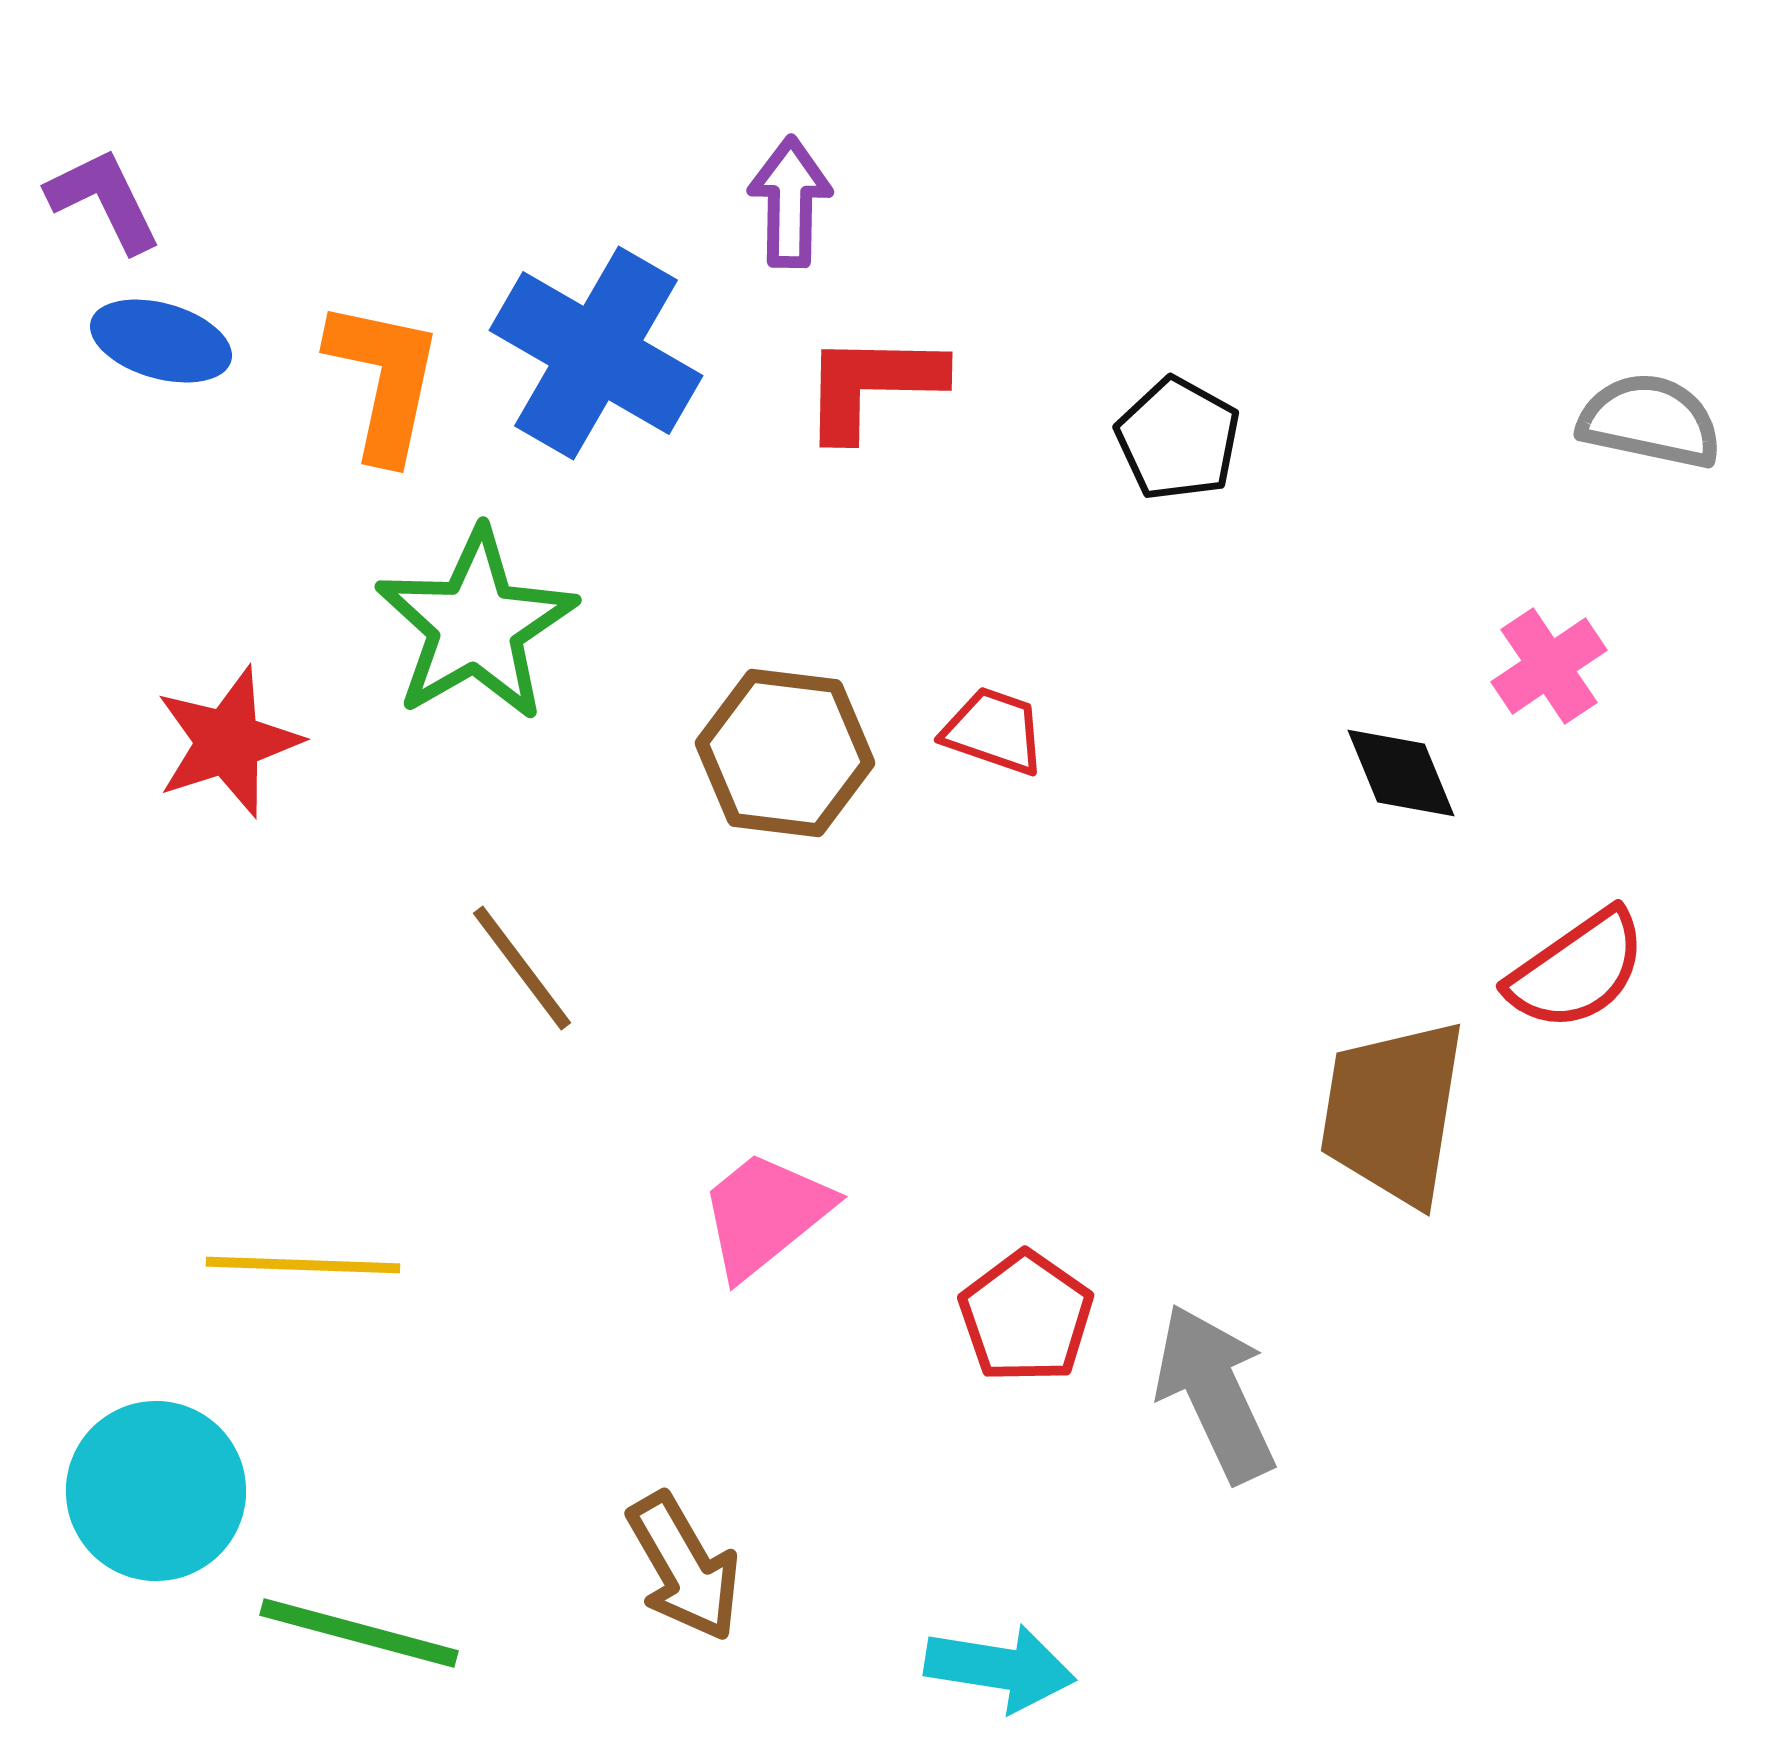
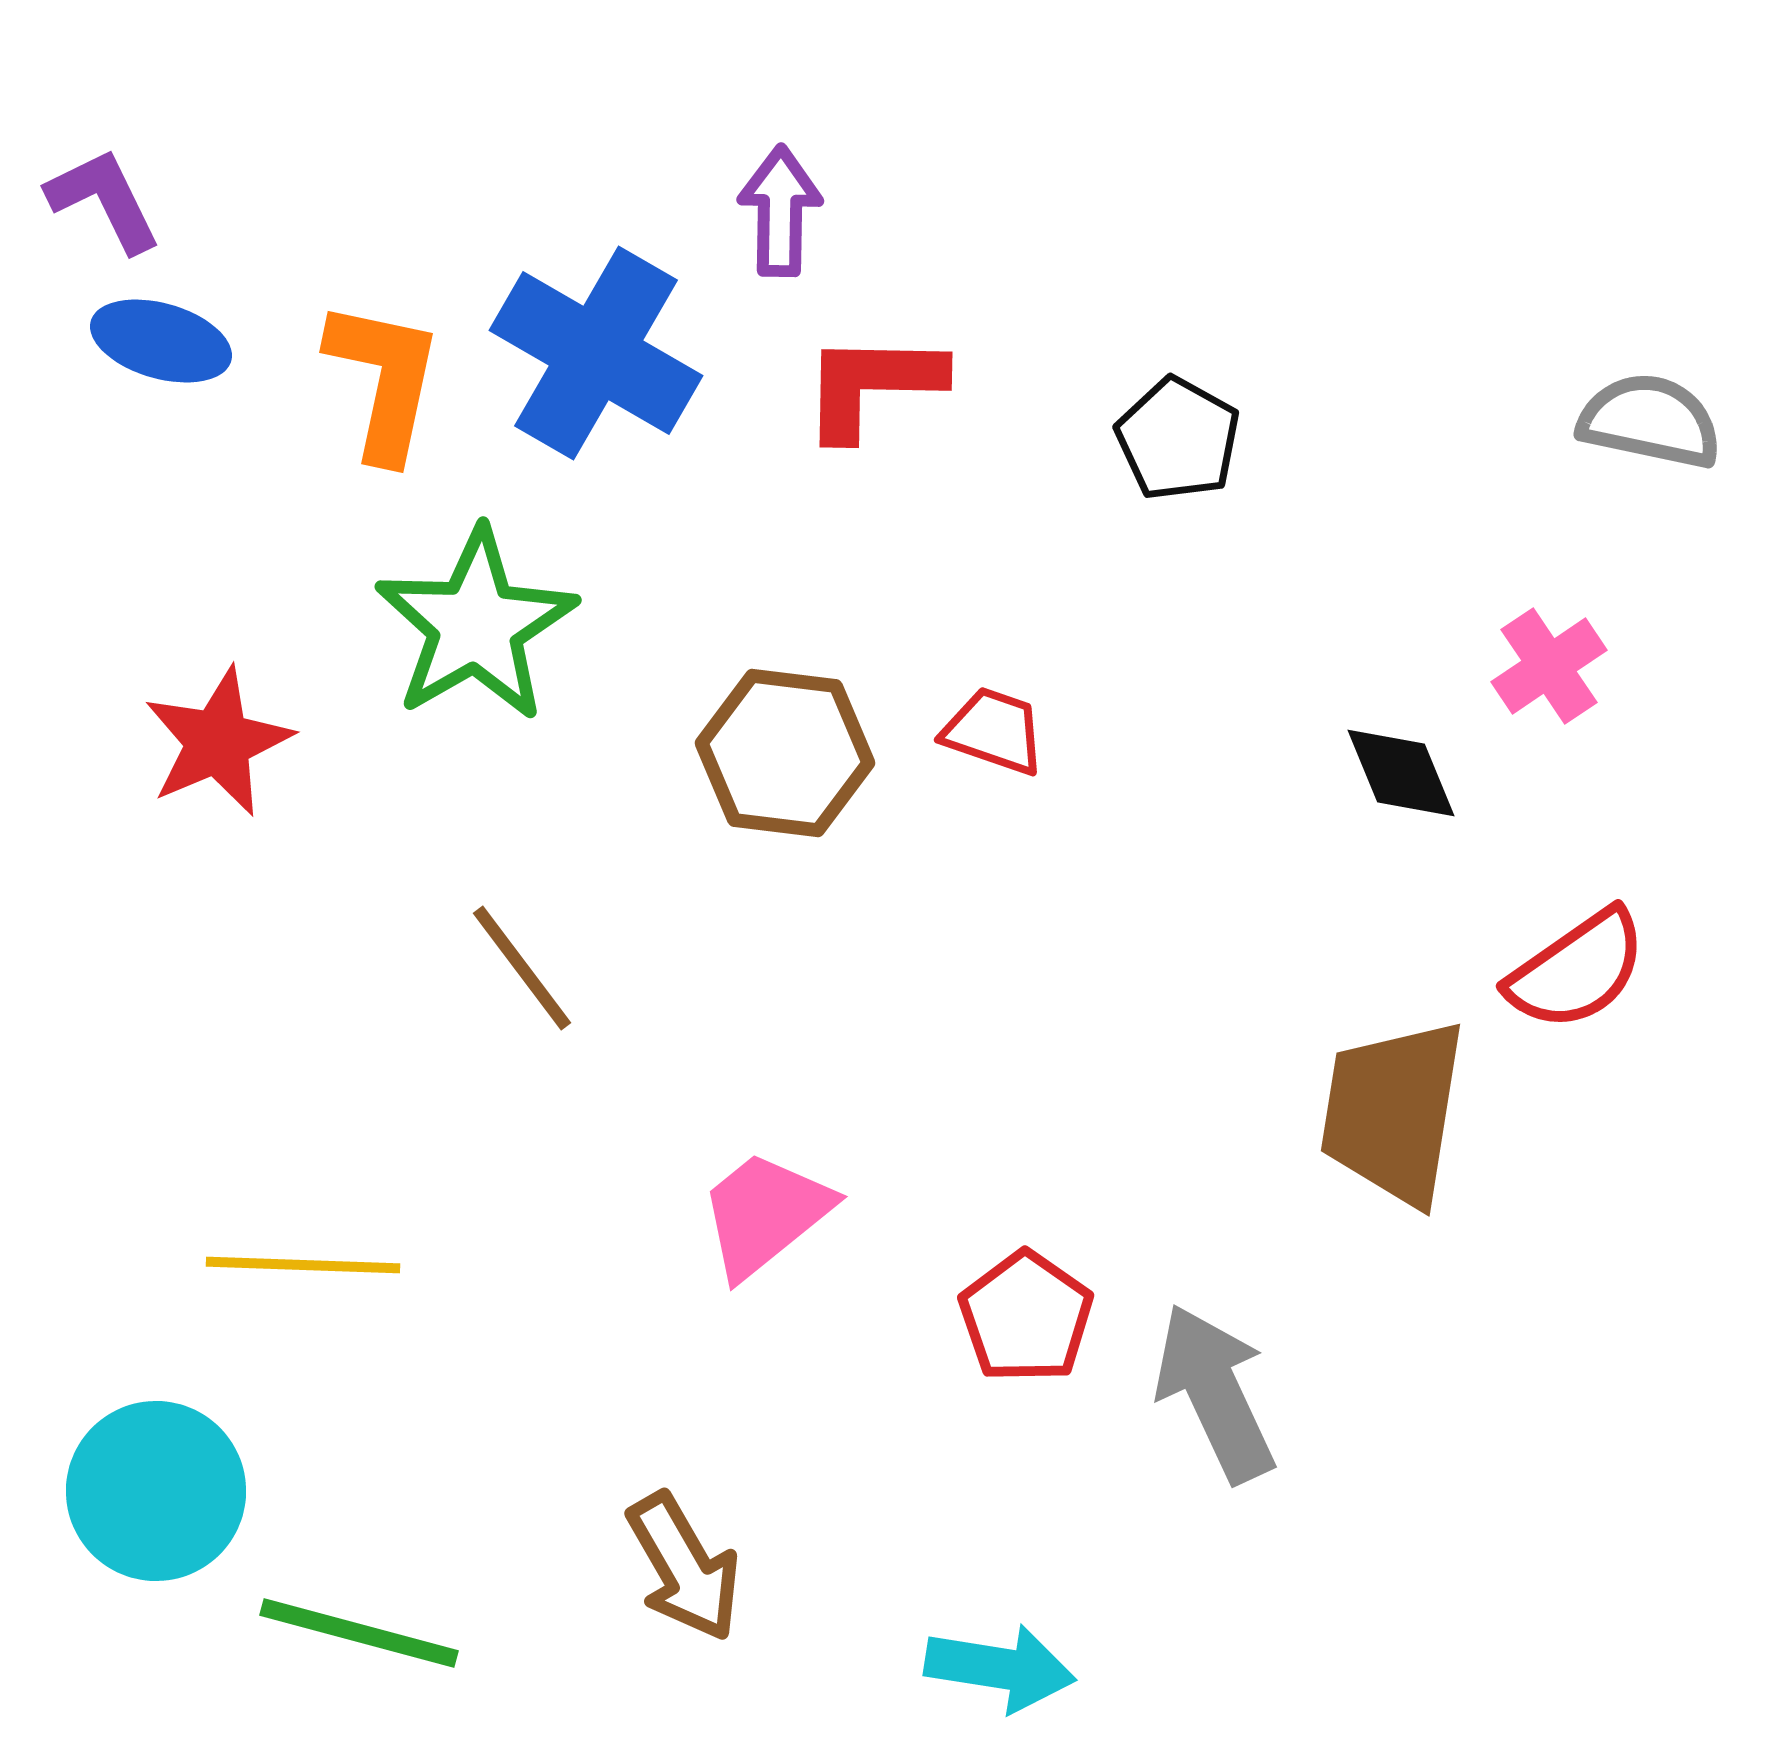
purple arrow: moved 10 px left, 9 px down
red star: moved 10 px left; rotated 5 degrees counterclockwise
